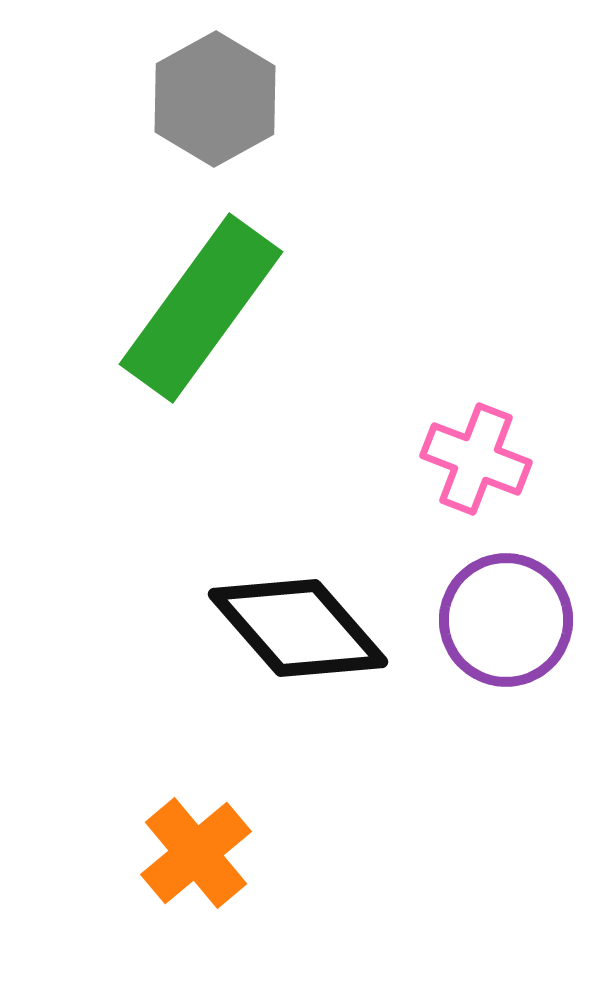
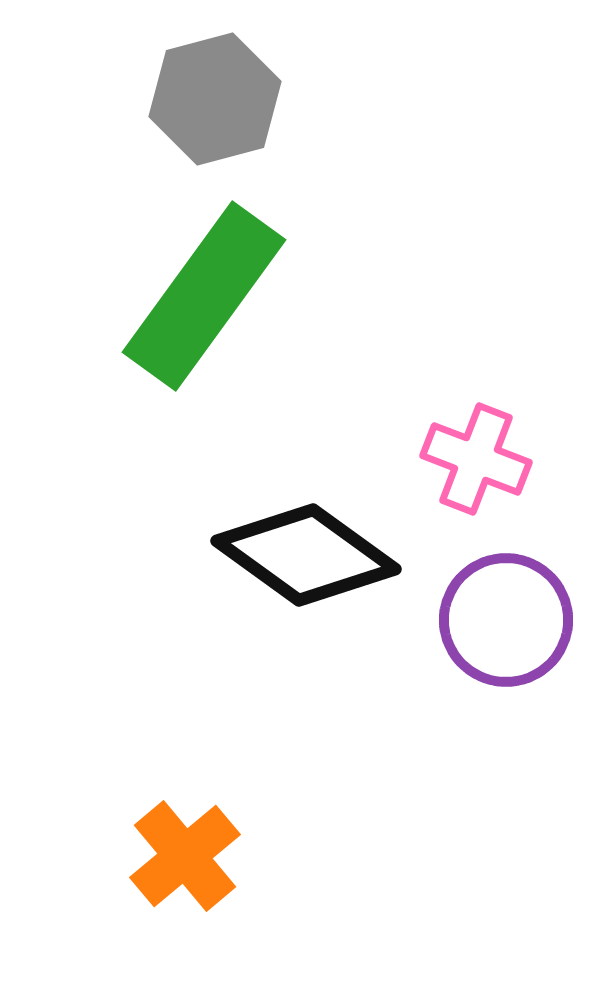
gray hexagon: rotated 14 degrees clockwise
green rectangle: moved 3 px right, 12 px up
black diamond: moved 8 px right, 73 px up; rotated 13 degrees counterclockwise
orange cross: moved 11 px left, 3 px down
